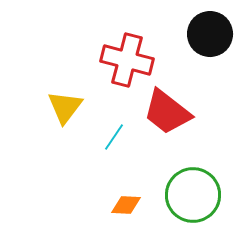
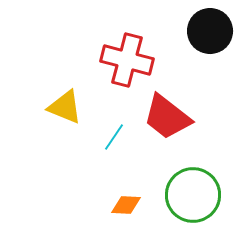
black circle: moved 3 px up
yellow triangle: rotated 45 degrees counterclockwise
red trapezoid: moved 5 px down
